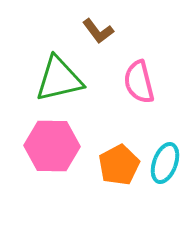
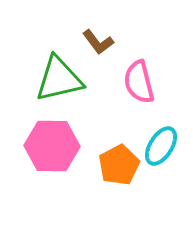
brown L-shape: moved 11 px down
cyan ellipse: moved 4 px left, 17 px up; rotated 12 degrees clockwise
